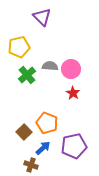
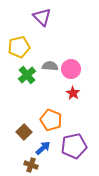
orange pentagon: moved 4 px right, 3 px up
